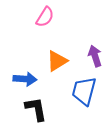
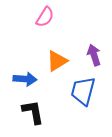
purple arrow: moved 1 px left, 1 px up
blue trapezoid: moved 1 px left
black L-shape: moved 3 px left, 3 px down
